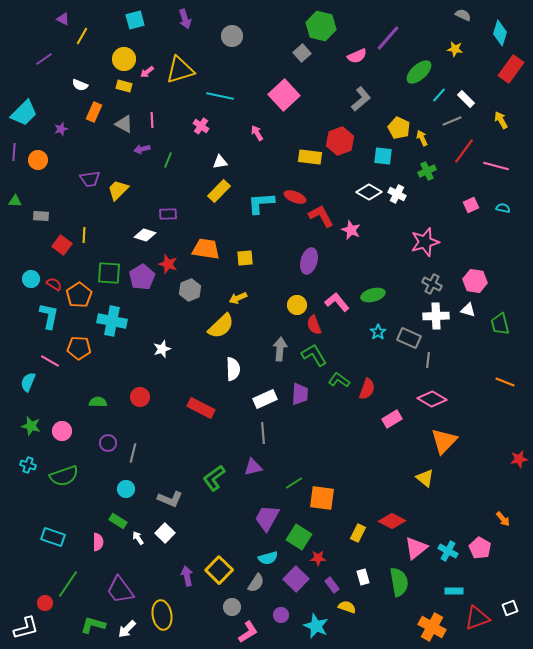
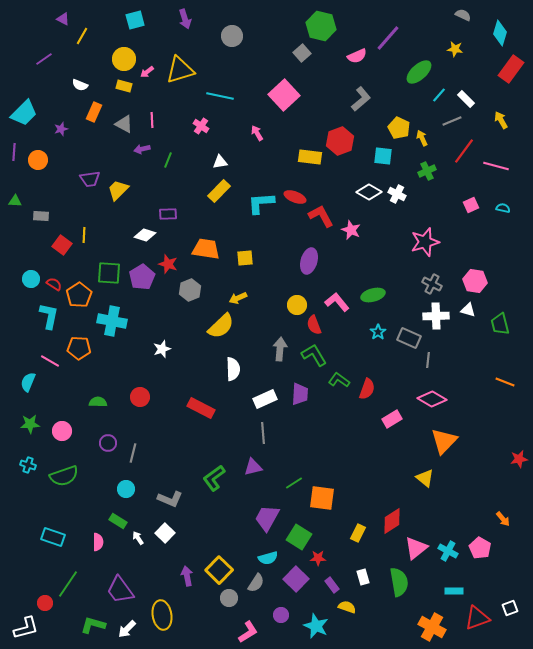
green star at (31, 426): moved 1 px left, 2 px up; rotated 18 degrees counterclockwise
red diamond at (392, 521): rotated 60 degrees counterclockwise
gray circle at (232, 607): moved 3 px left, 9 px up
